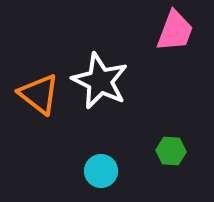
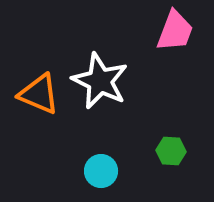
orange triangle: rotated 15 degrees counterclockwise
